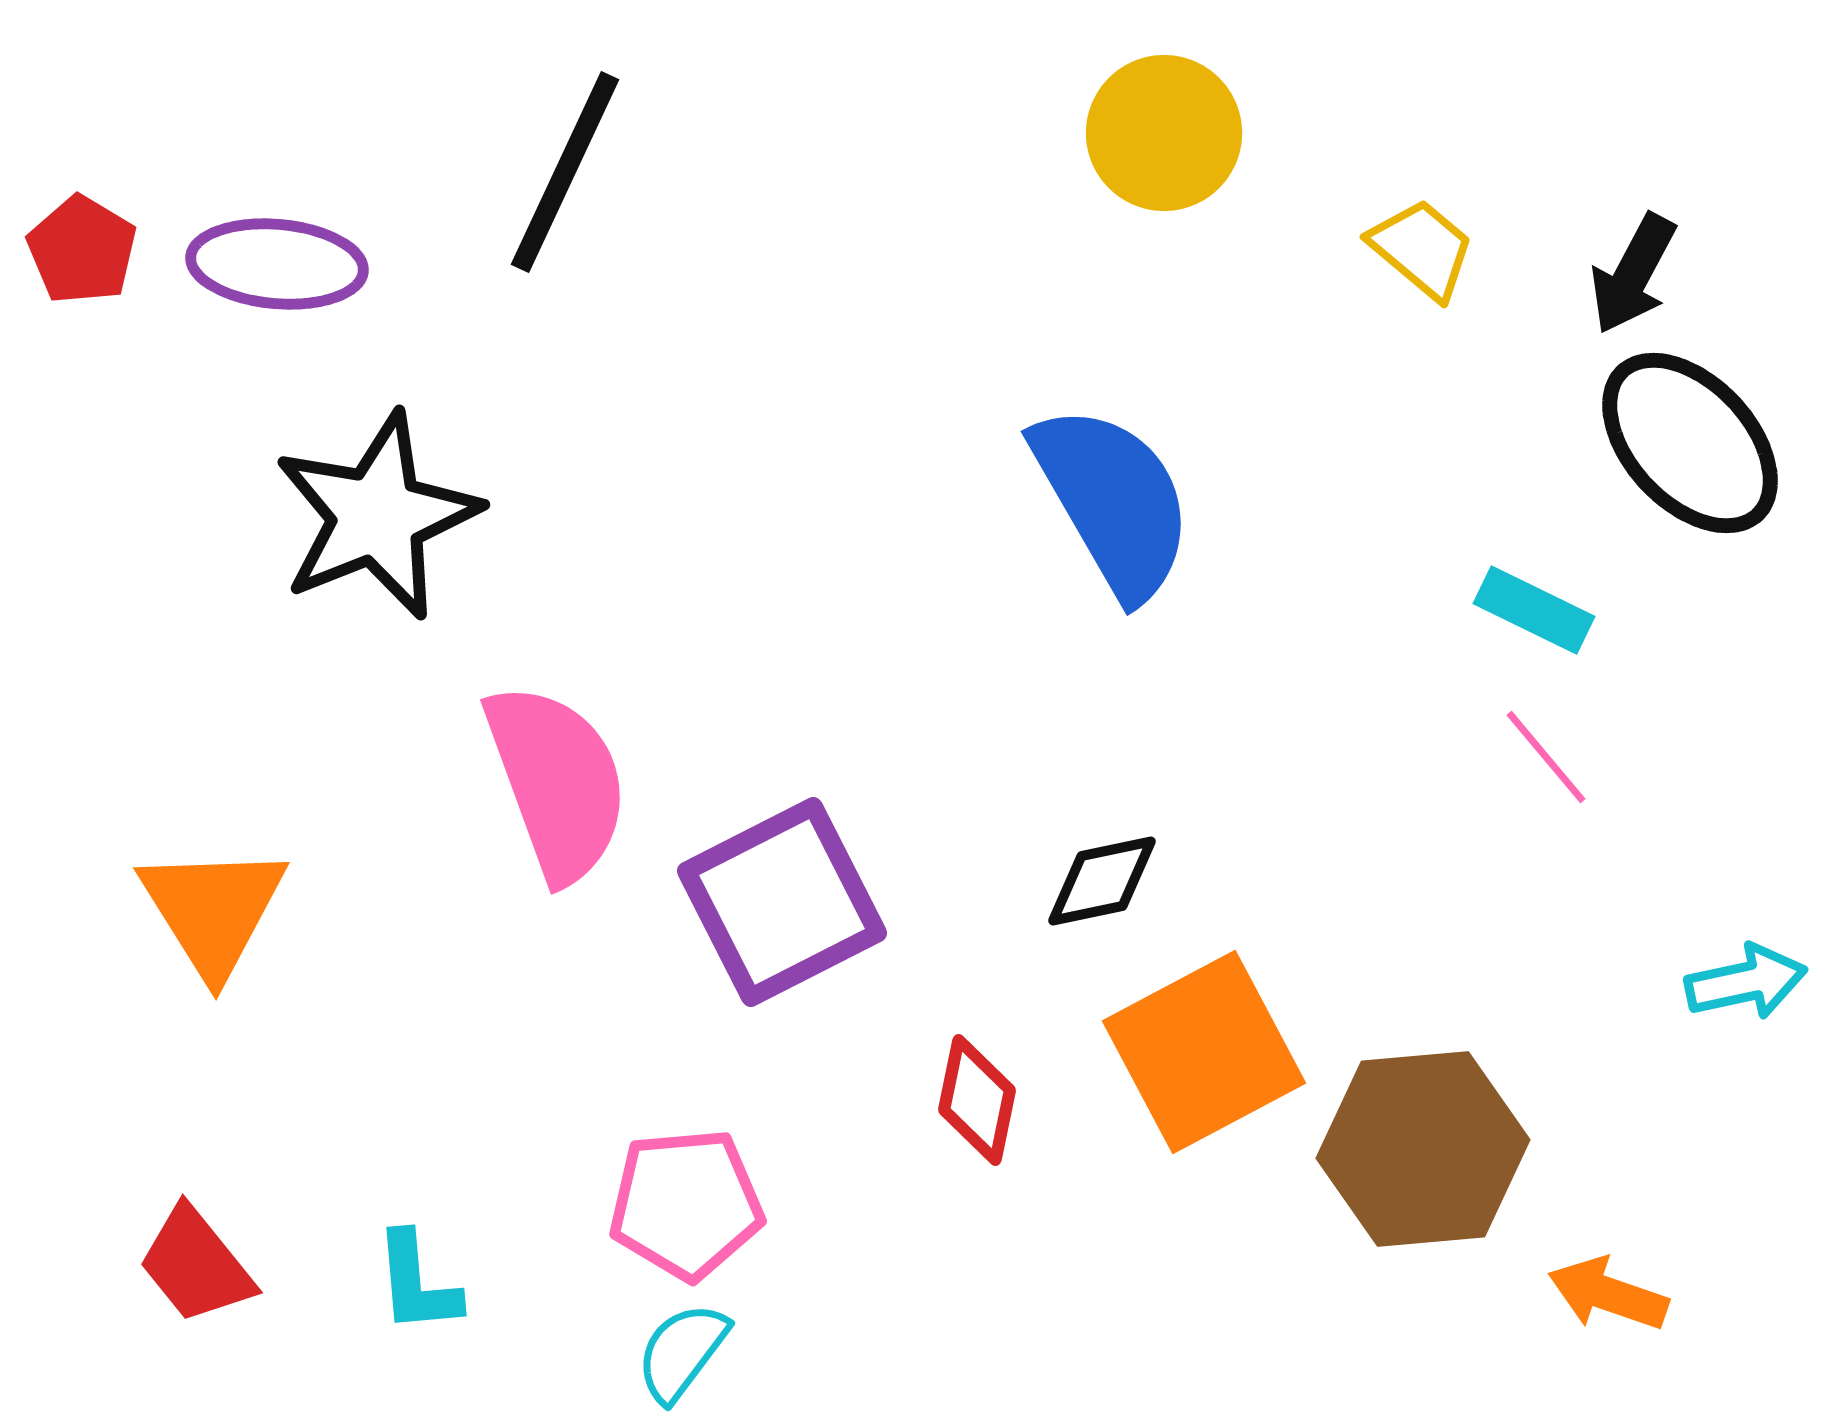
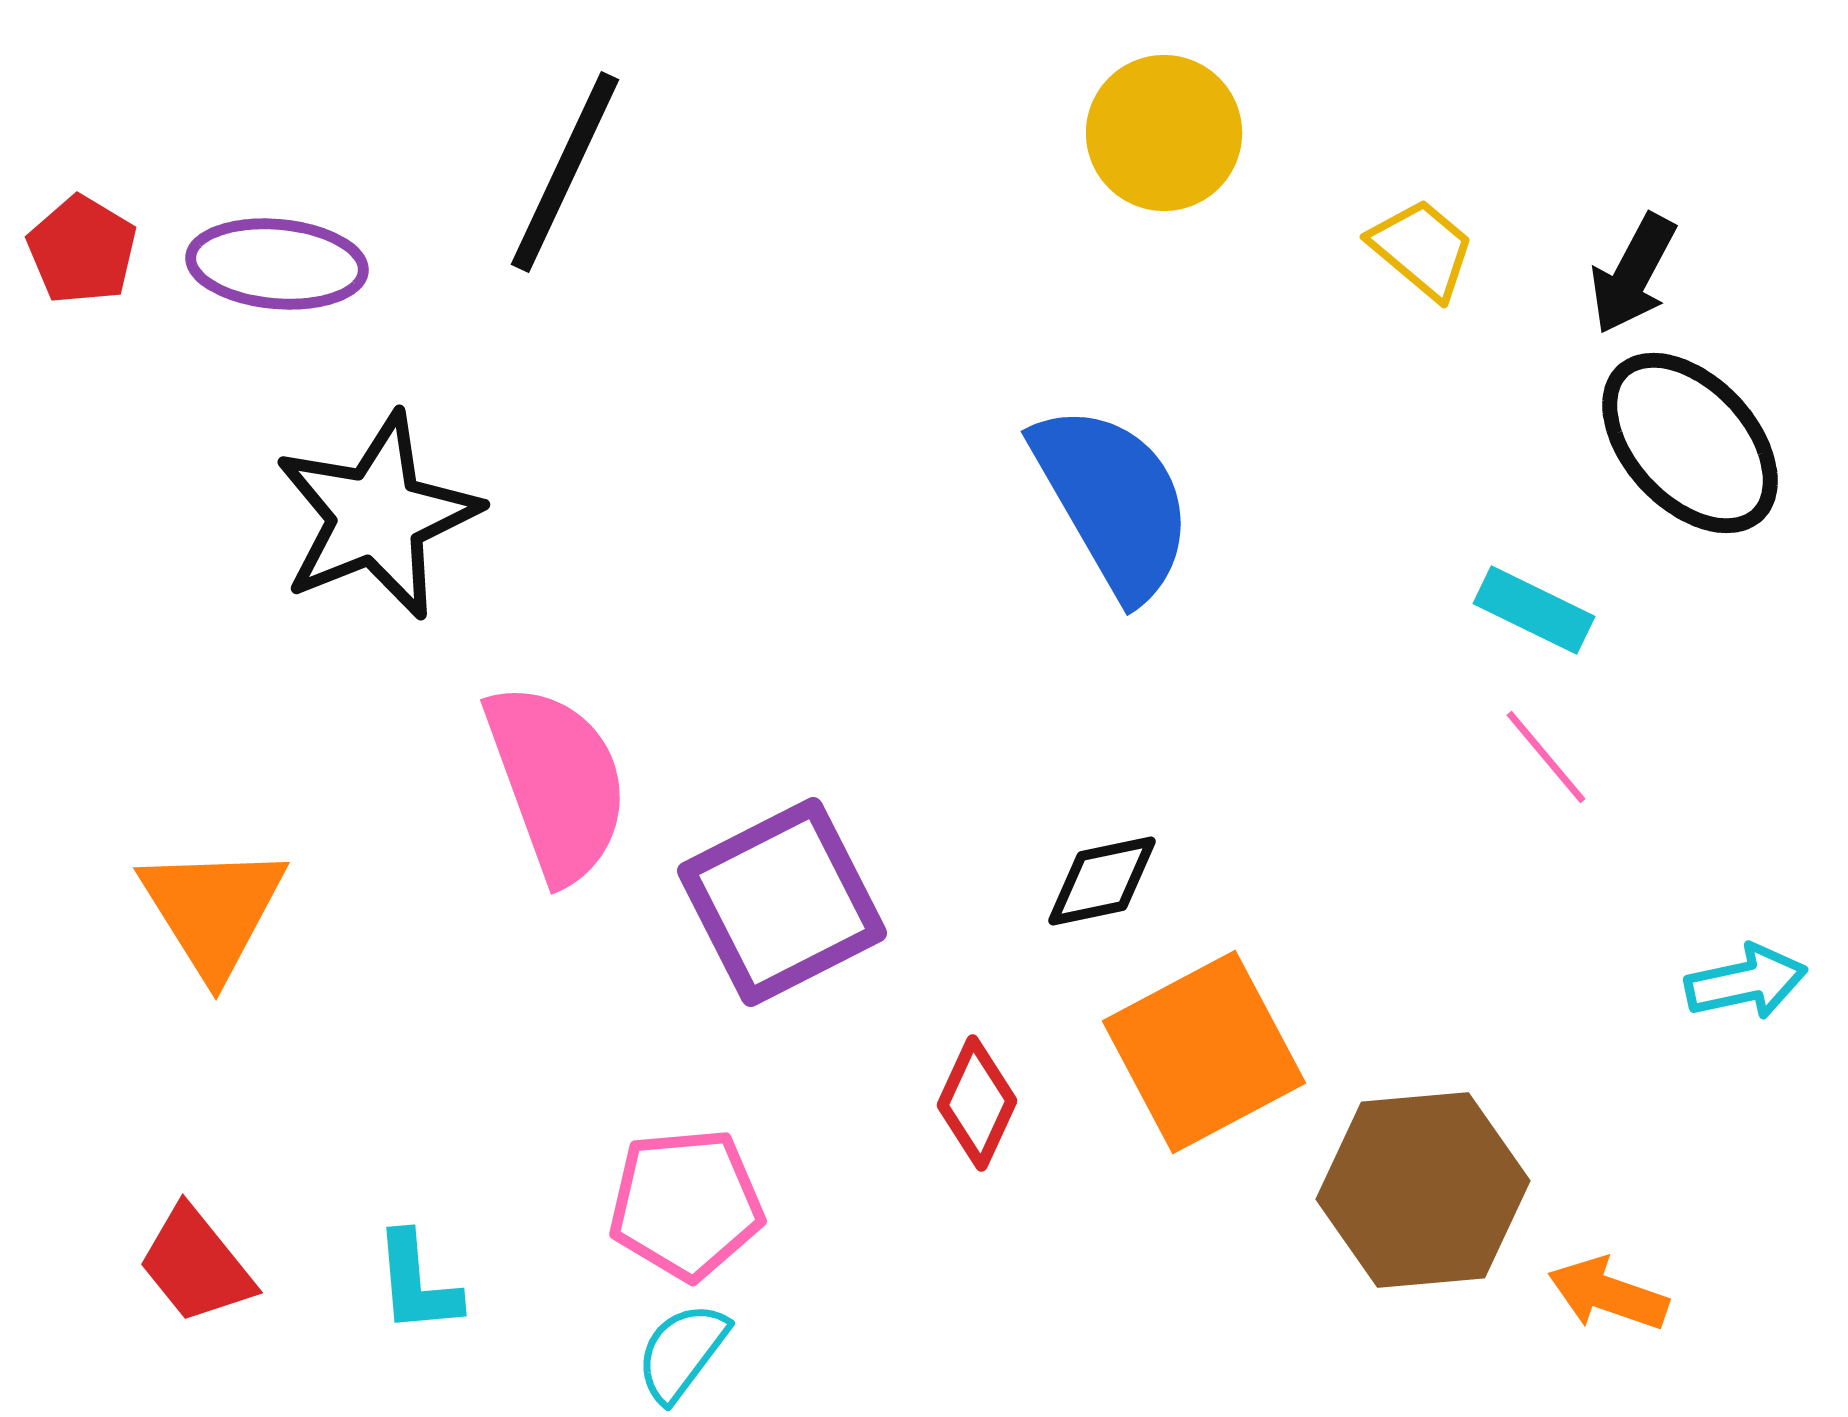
red diamond: moved 3 px down; rotated 13 degrees clockwise
brown hexagon: moved 41 px down
